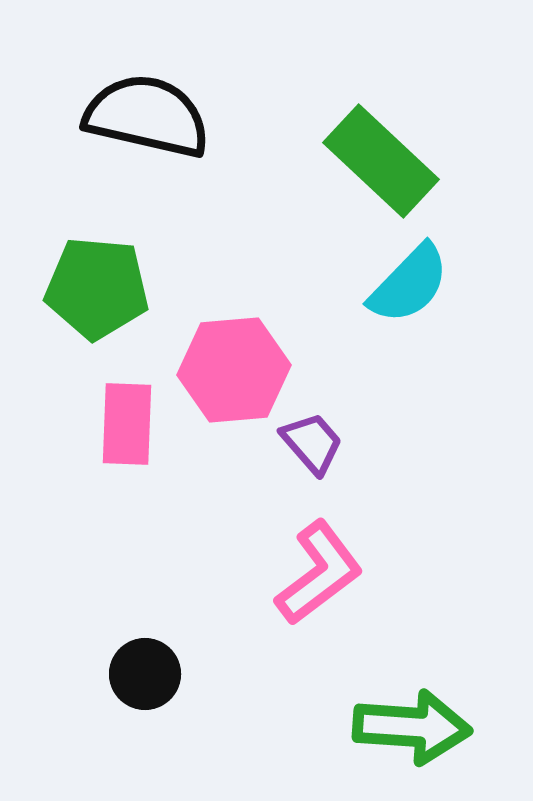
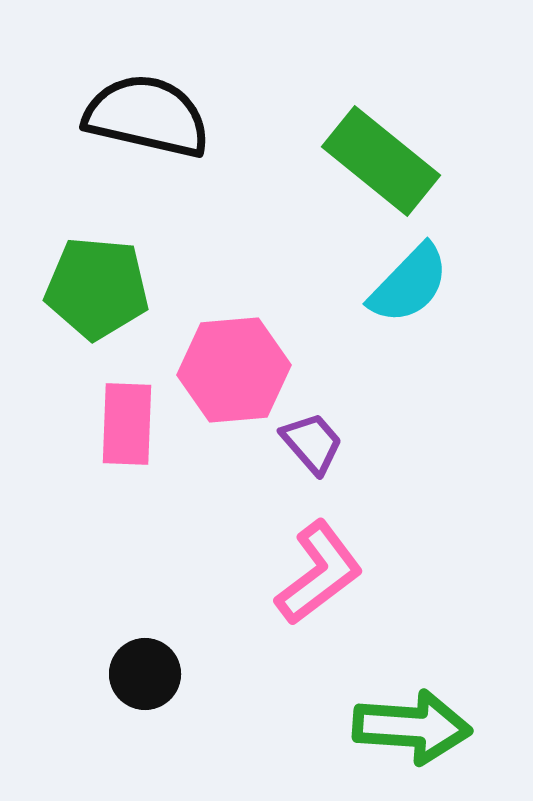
green rectangle: rotated 4 degrees counterclockwise
